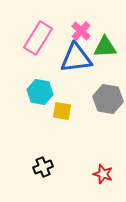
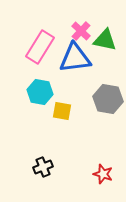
pink rectangle: moved 2 px right, 9 px down
green triangle: moved 7 px up; rotated 15 degrees clockwise
blue triangle: moved 1 px left
